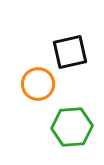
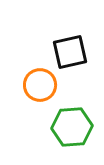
orange circle: moved 2 px right, 1 px down
